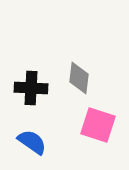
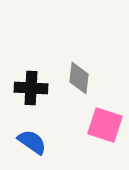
pink square: moved 7 px right
